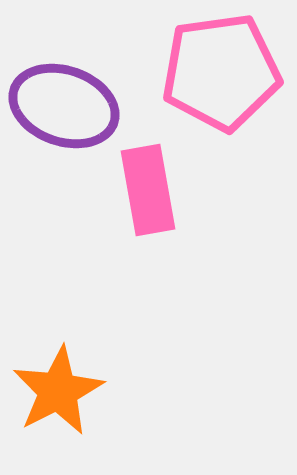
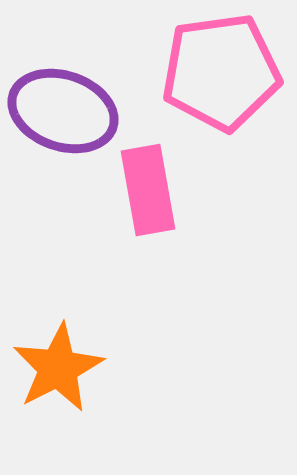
purple ellipse: moved 1 px left, 5 px down
orange star: moved 23 px up
